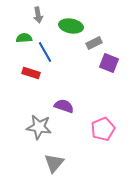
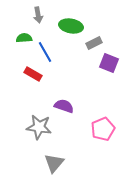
red rectangle: moved 2 px right, 1 px down; rotated 12 degrees clockwise
